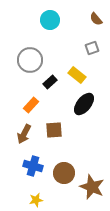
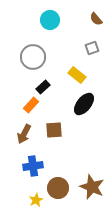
gray circle: moved 3 px right, 3 px up
black rectangle: moved 7 px left, 5 px down
blue cross: rotated 24 degrees counterclockwise
brown circle: moved 6 px left, 15 px down
yellow star: rotated 16 degrees counterclockwise
